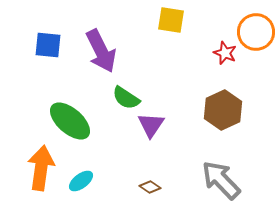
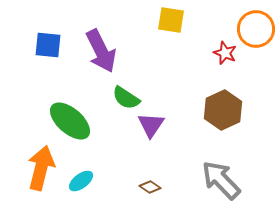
orange circle: moved 3 px up
orange arrow: rotated 6 degrees clockwise
